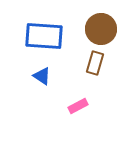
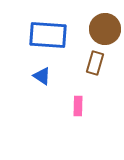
brown circle: moved 4 px right
blue rectangle: moved 4 px right, 1 px up
pink rectangle: rotated 60 degrees counterclockwise
